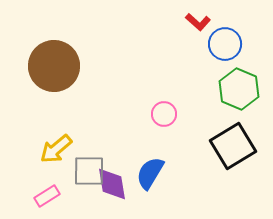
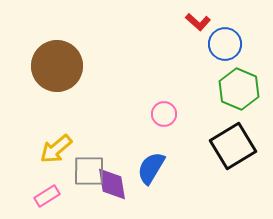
brown circle: moved 3 px right
blue semicircle: moved 1 px right, 5 px up
